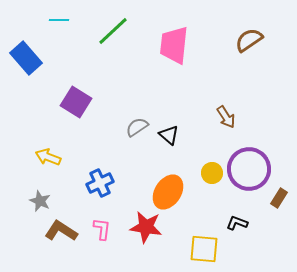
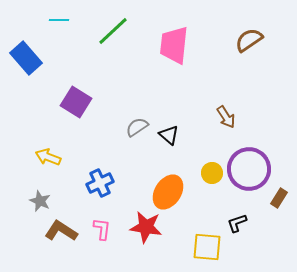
black L-shape: rotated 40 degrees counterclockwise
yellow square: moved 3 px right, 2 px up
